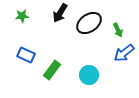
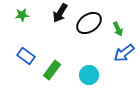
green star: moved 1 px up
green arrow: moved 1 px up
blue rectangle: moved 1 px down; rotated 12 degrees clockwise
